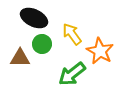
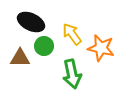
black ellipse: moved 3 px left, 4 px down
green circle: moved 2 px right, 2 px down
orange star: moved 1 px right, 3 px up; rotated 16 degrees counterclockwise
green arrow: rotated 64 degrees counterclockwise
